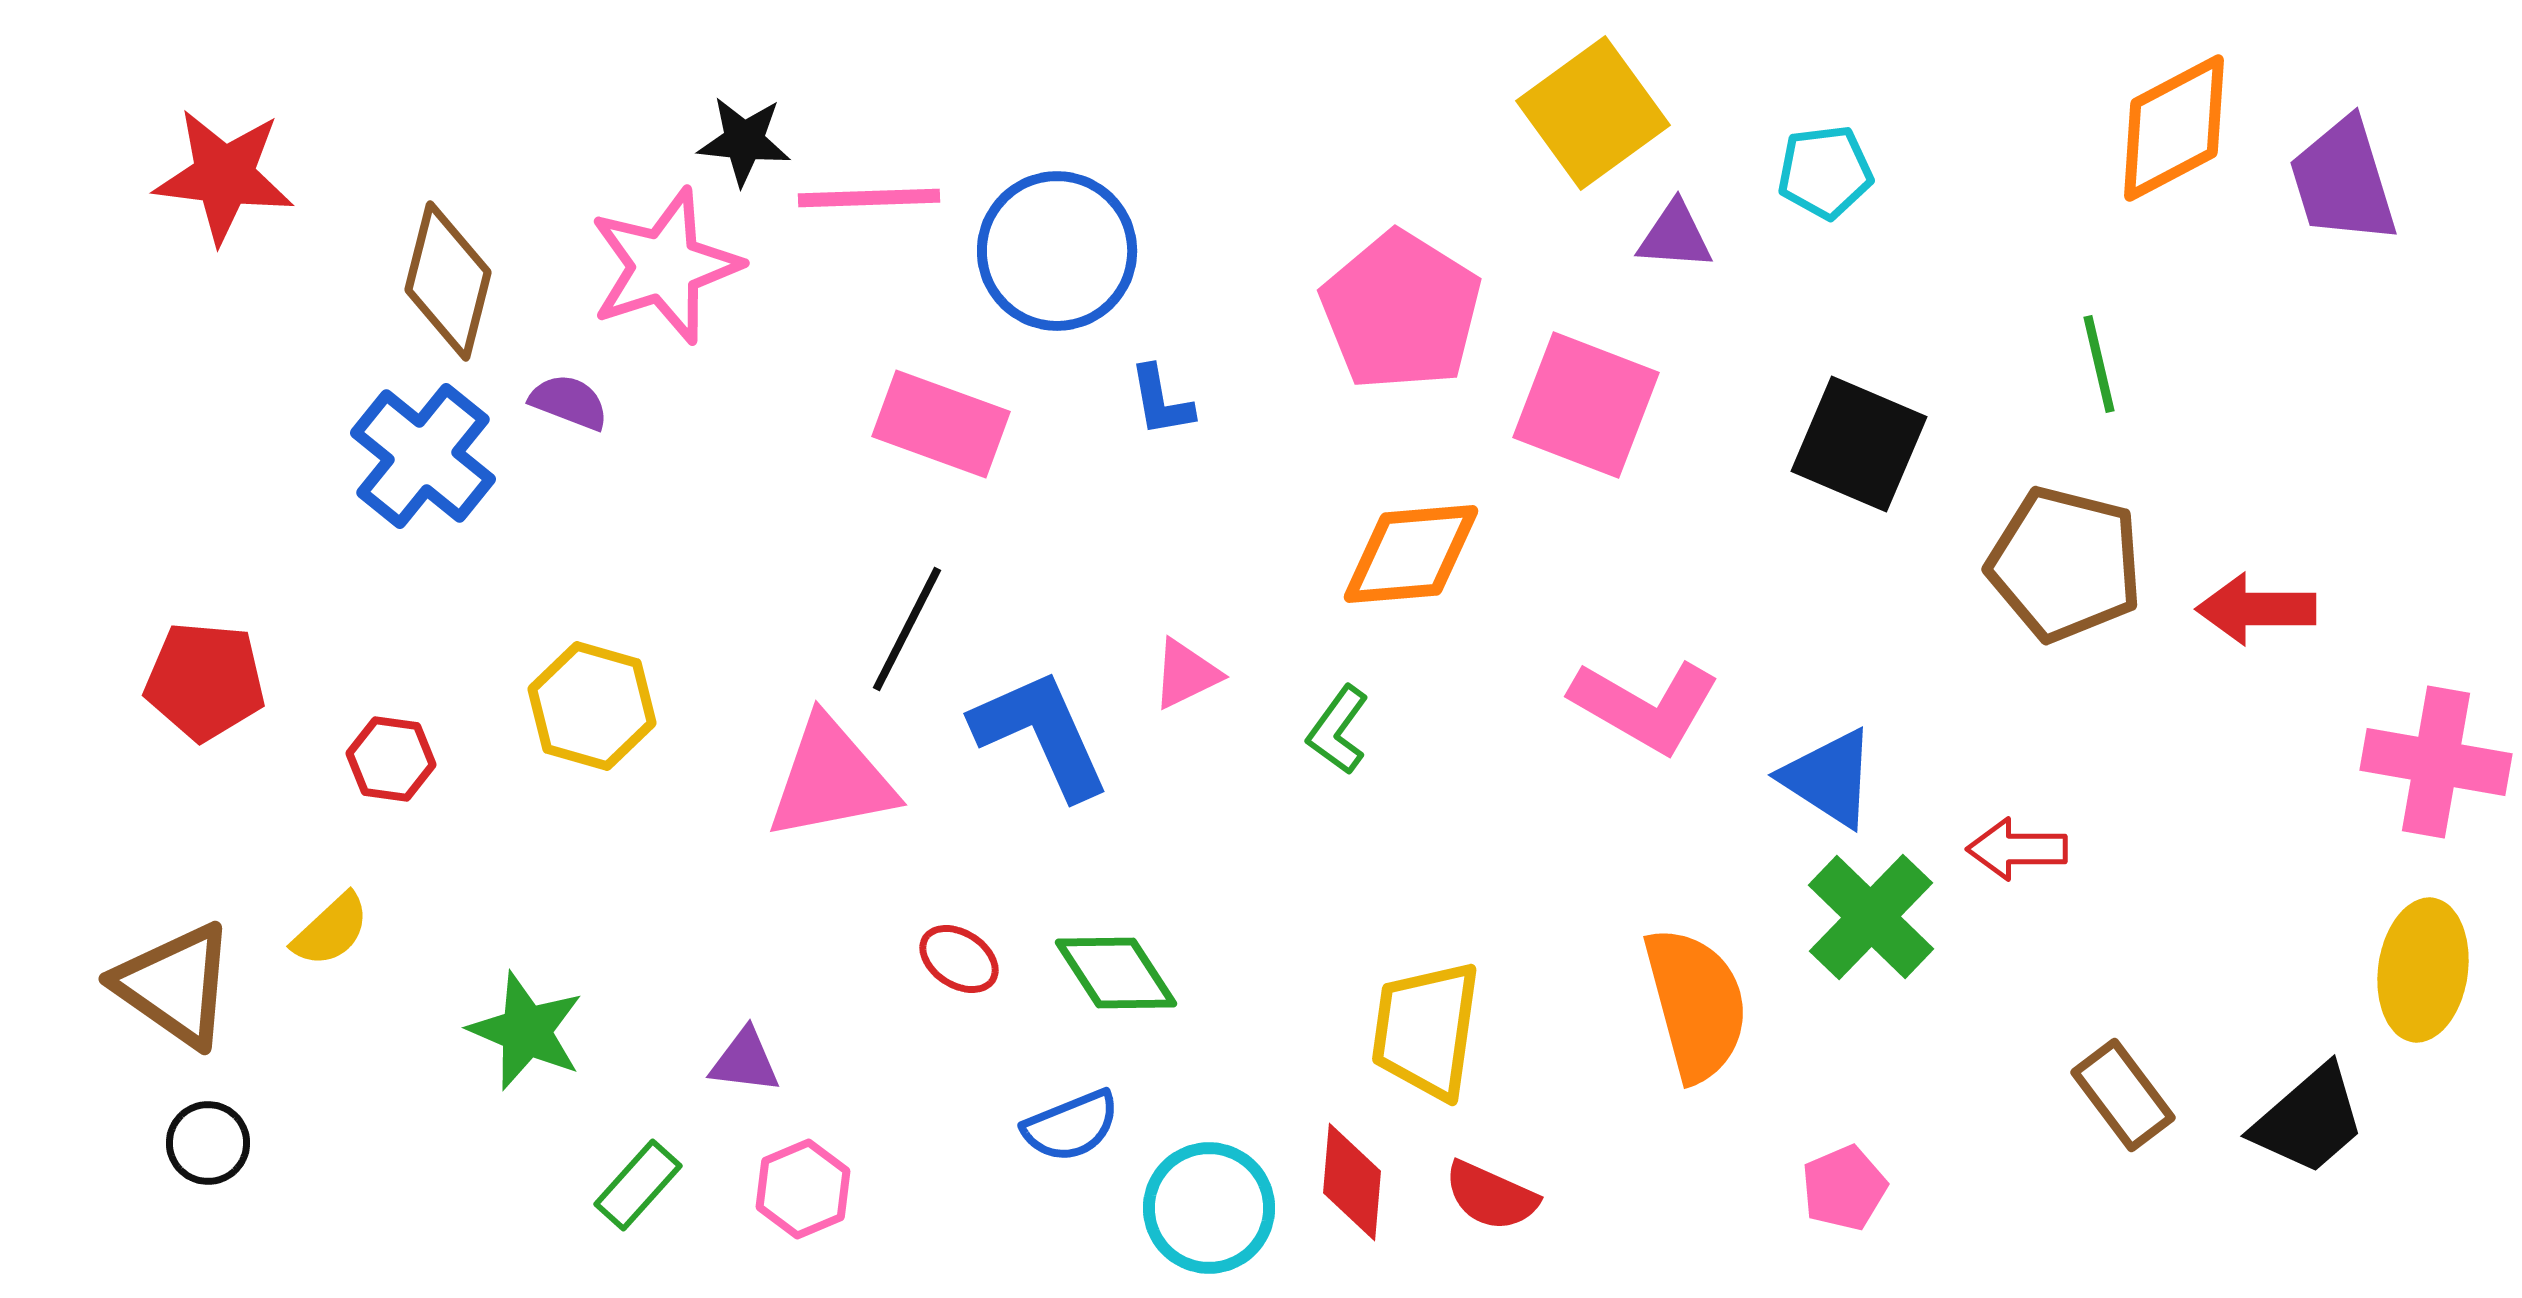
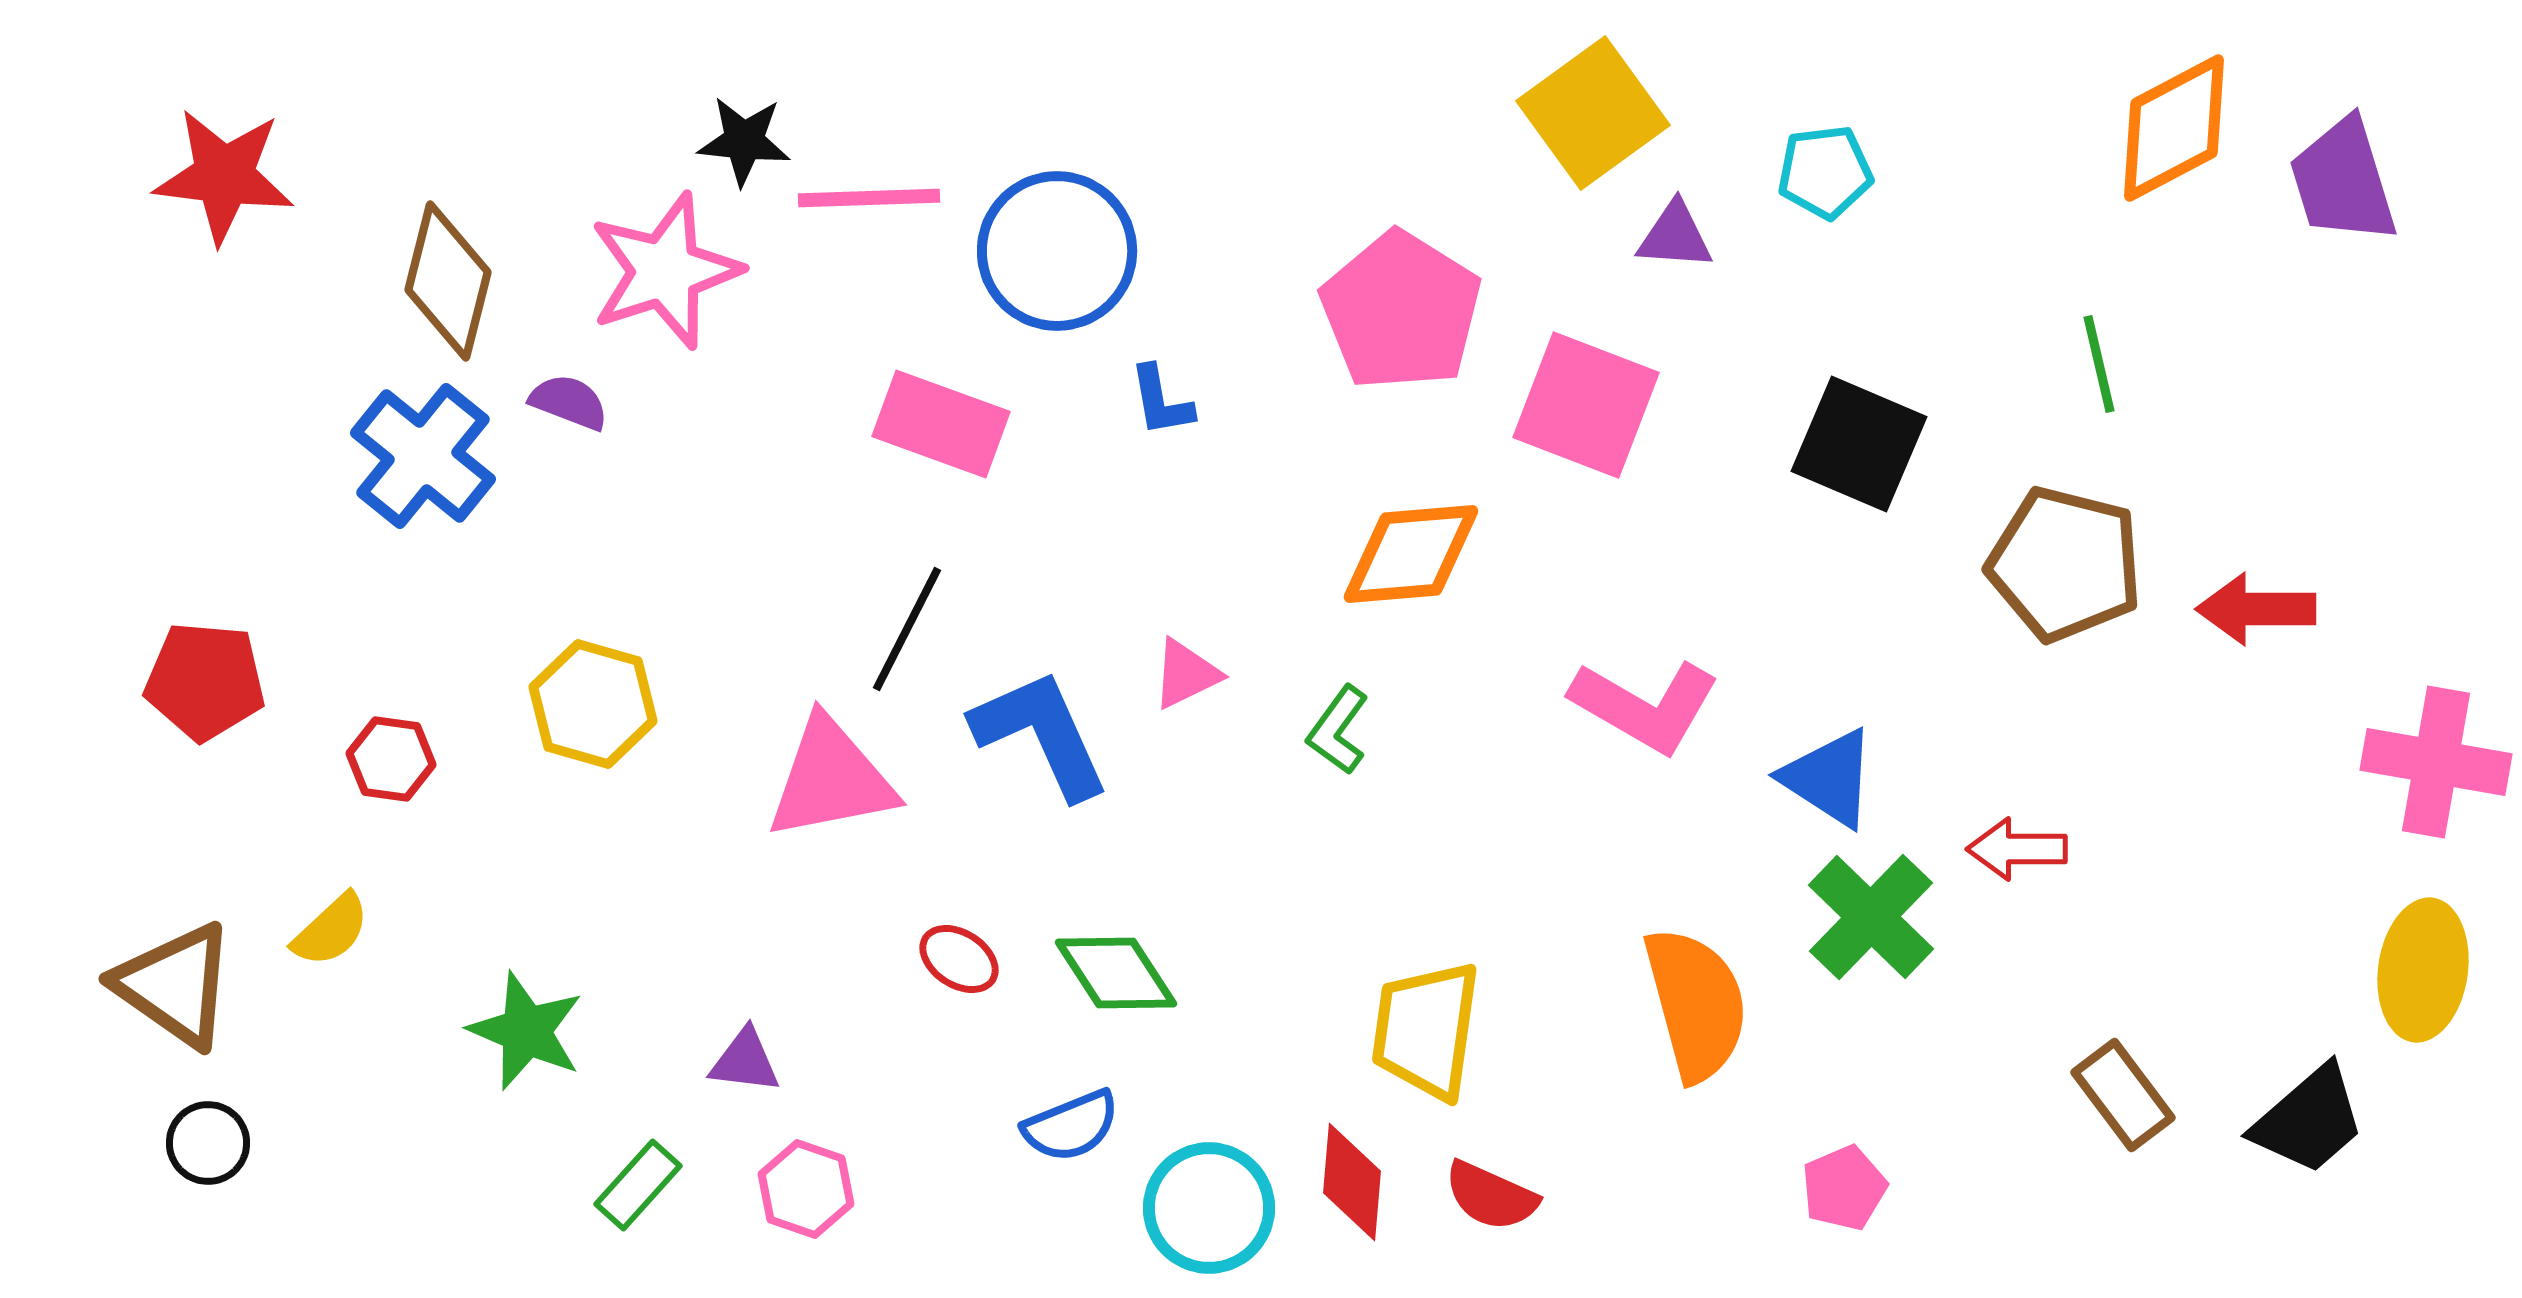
pink star at (665, 266): moved 5 px down
yellow hexagon at (592, 706): moved 1 px right, 2 px up
pink hexagon at (803, 1189): moved 3 px right; rotated 18 degrees counterclockwise
